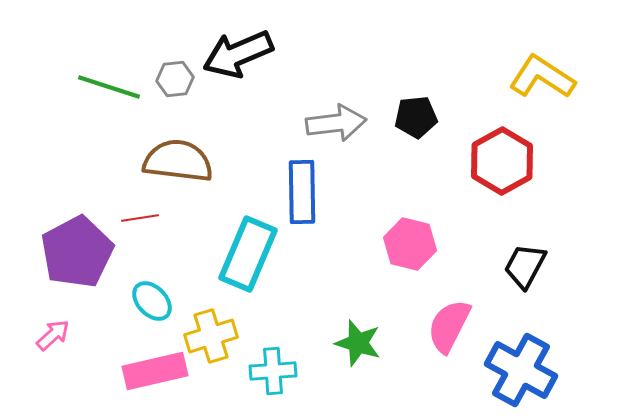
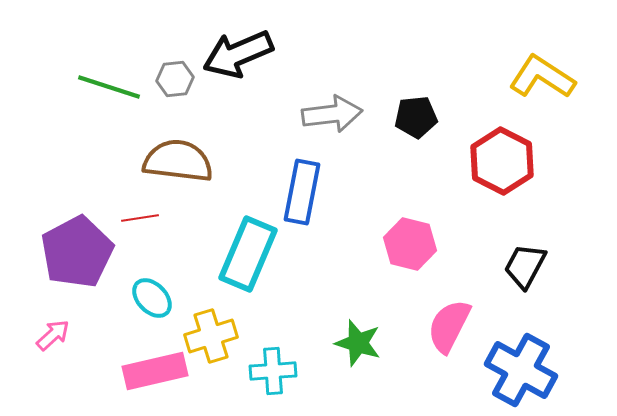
gray arrow: moved 4 px left, 9 px up
red hexagon: rotated 4 degrees counterclockwise
blue rectangle: rotated 12 degrees clockwise
cyan ellipse: moved 3 px up
